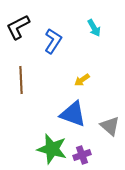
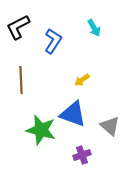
green star: moved 11 px left, 19 px up
